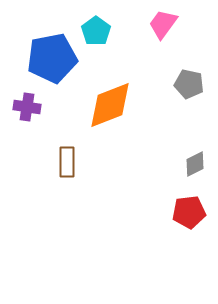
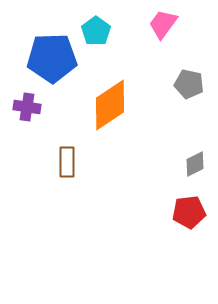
blue pentagon: rotated 9 degrees clockwise
orange diamond: rotated 12 degrees counterclockwise
